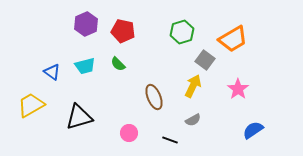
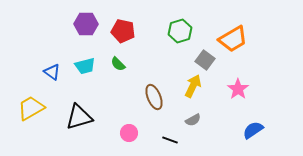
purple hexagon: rotated 25 degrees clockwise
green hexagon: moved 2 px left, 1 px up
yellow trapezoid: moved 3 px down
